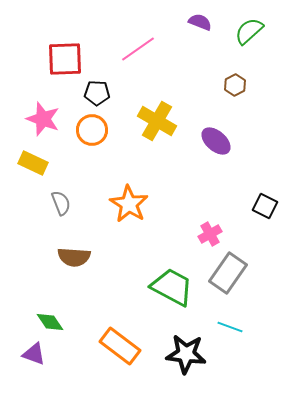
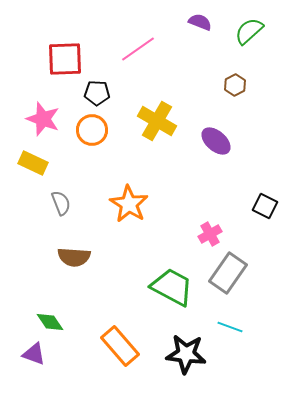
orange rectangle: rotated 12 degrees clockwise
